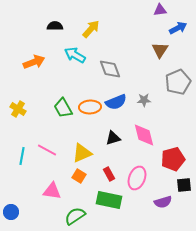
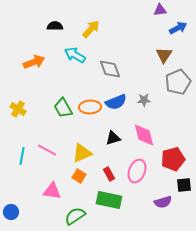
brown triangle: moved 4 px right, 5 px down
pink ellipse: moved 7 px up
